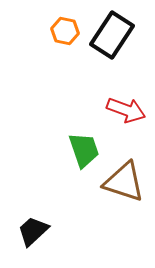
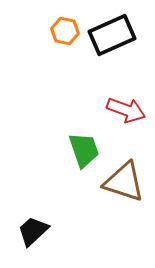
black rectangle: rotated 33 degrees clockwise
